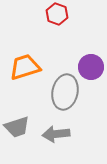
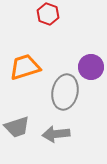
red hexagon: moved 9 px left
